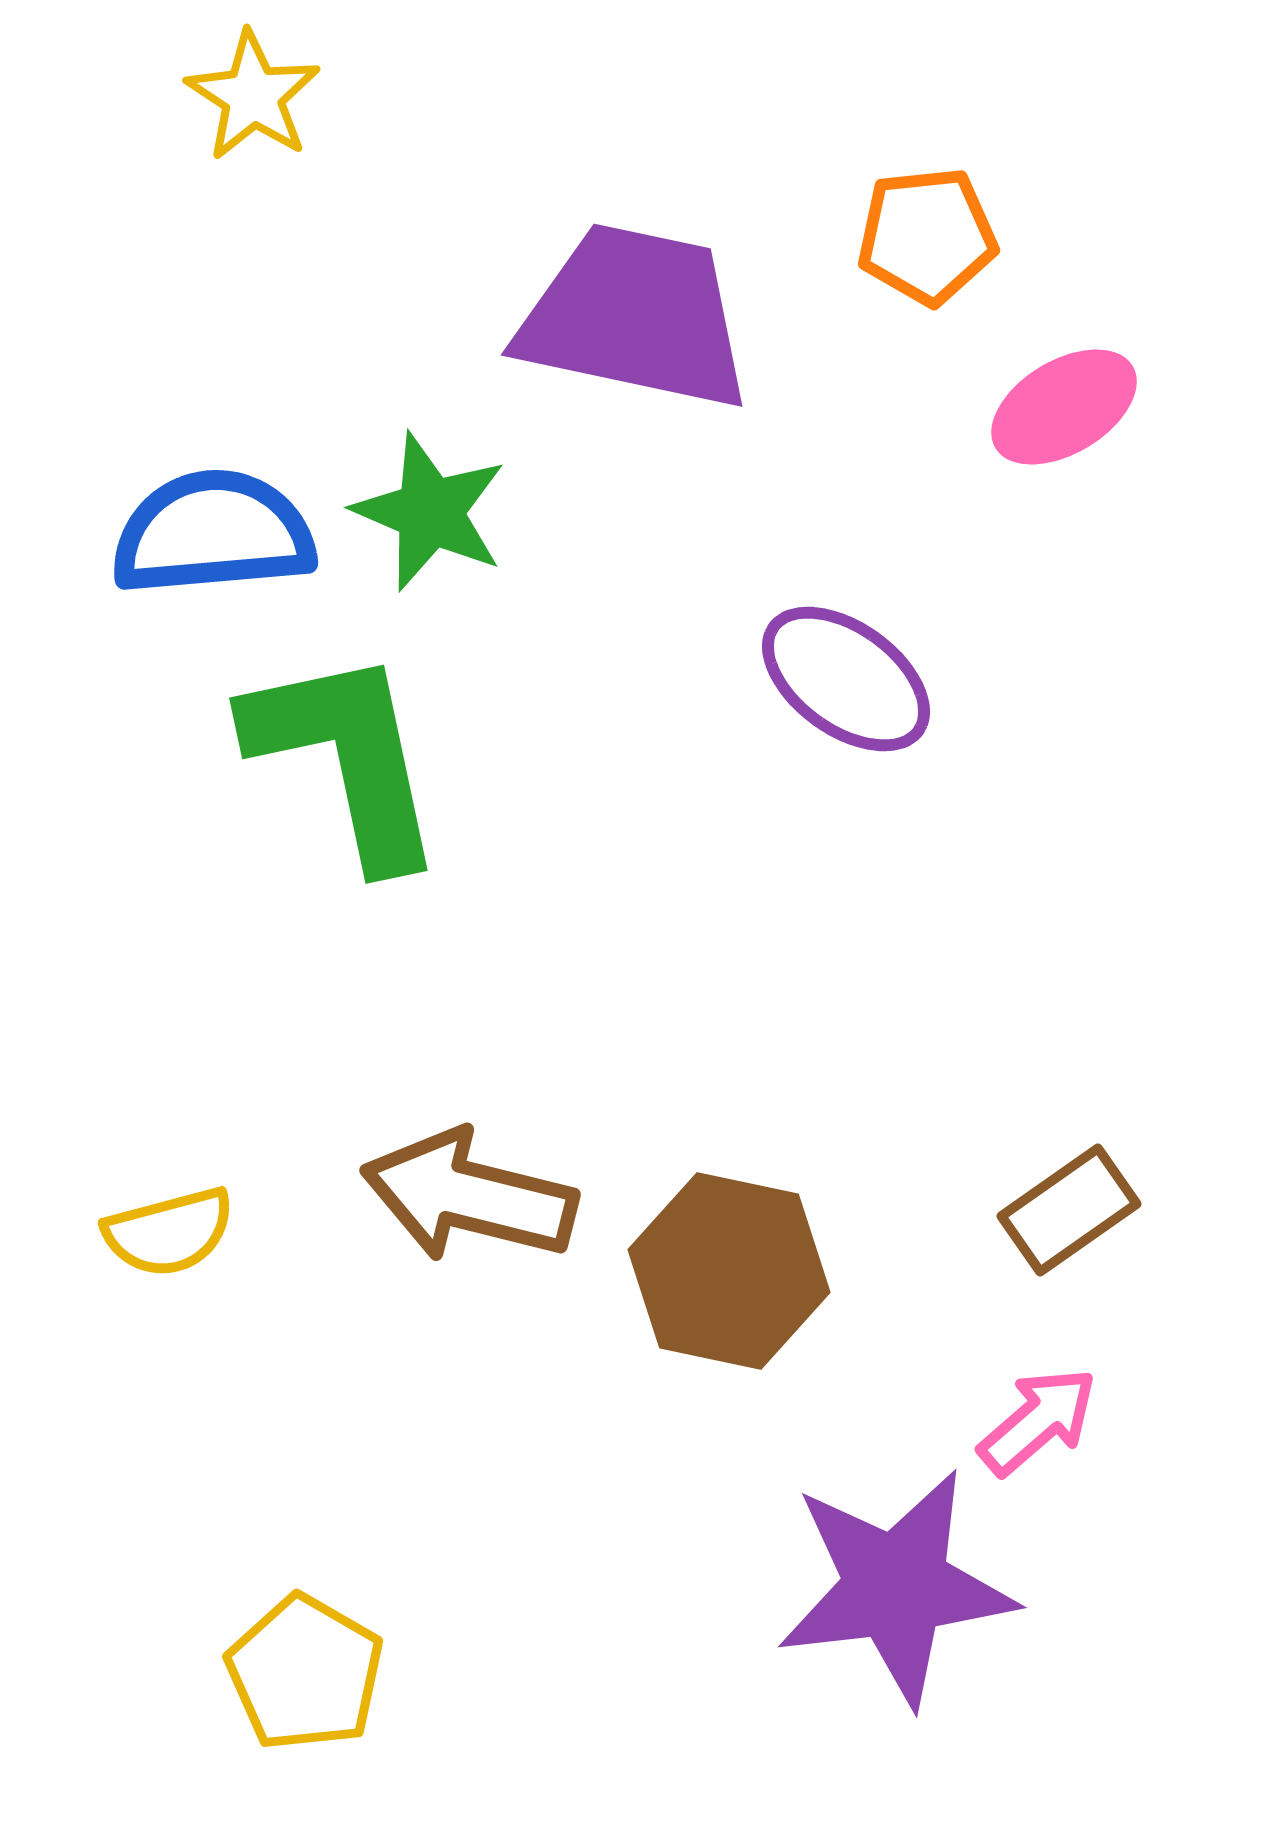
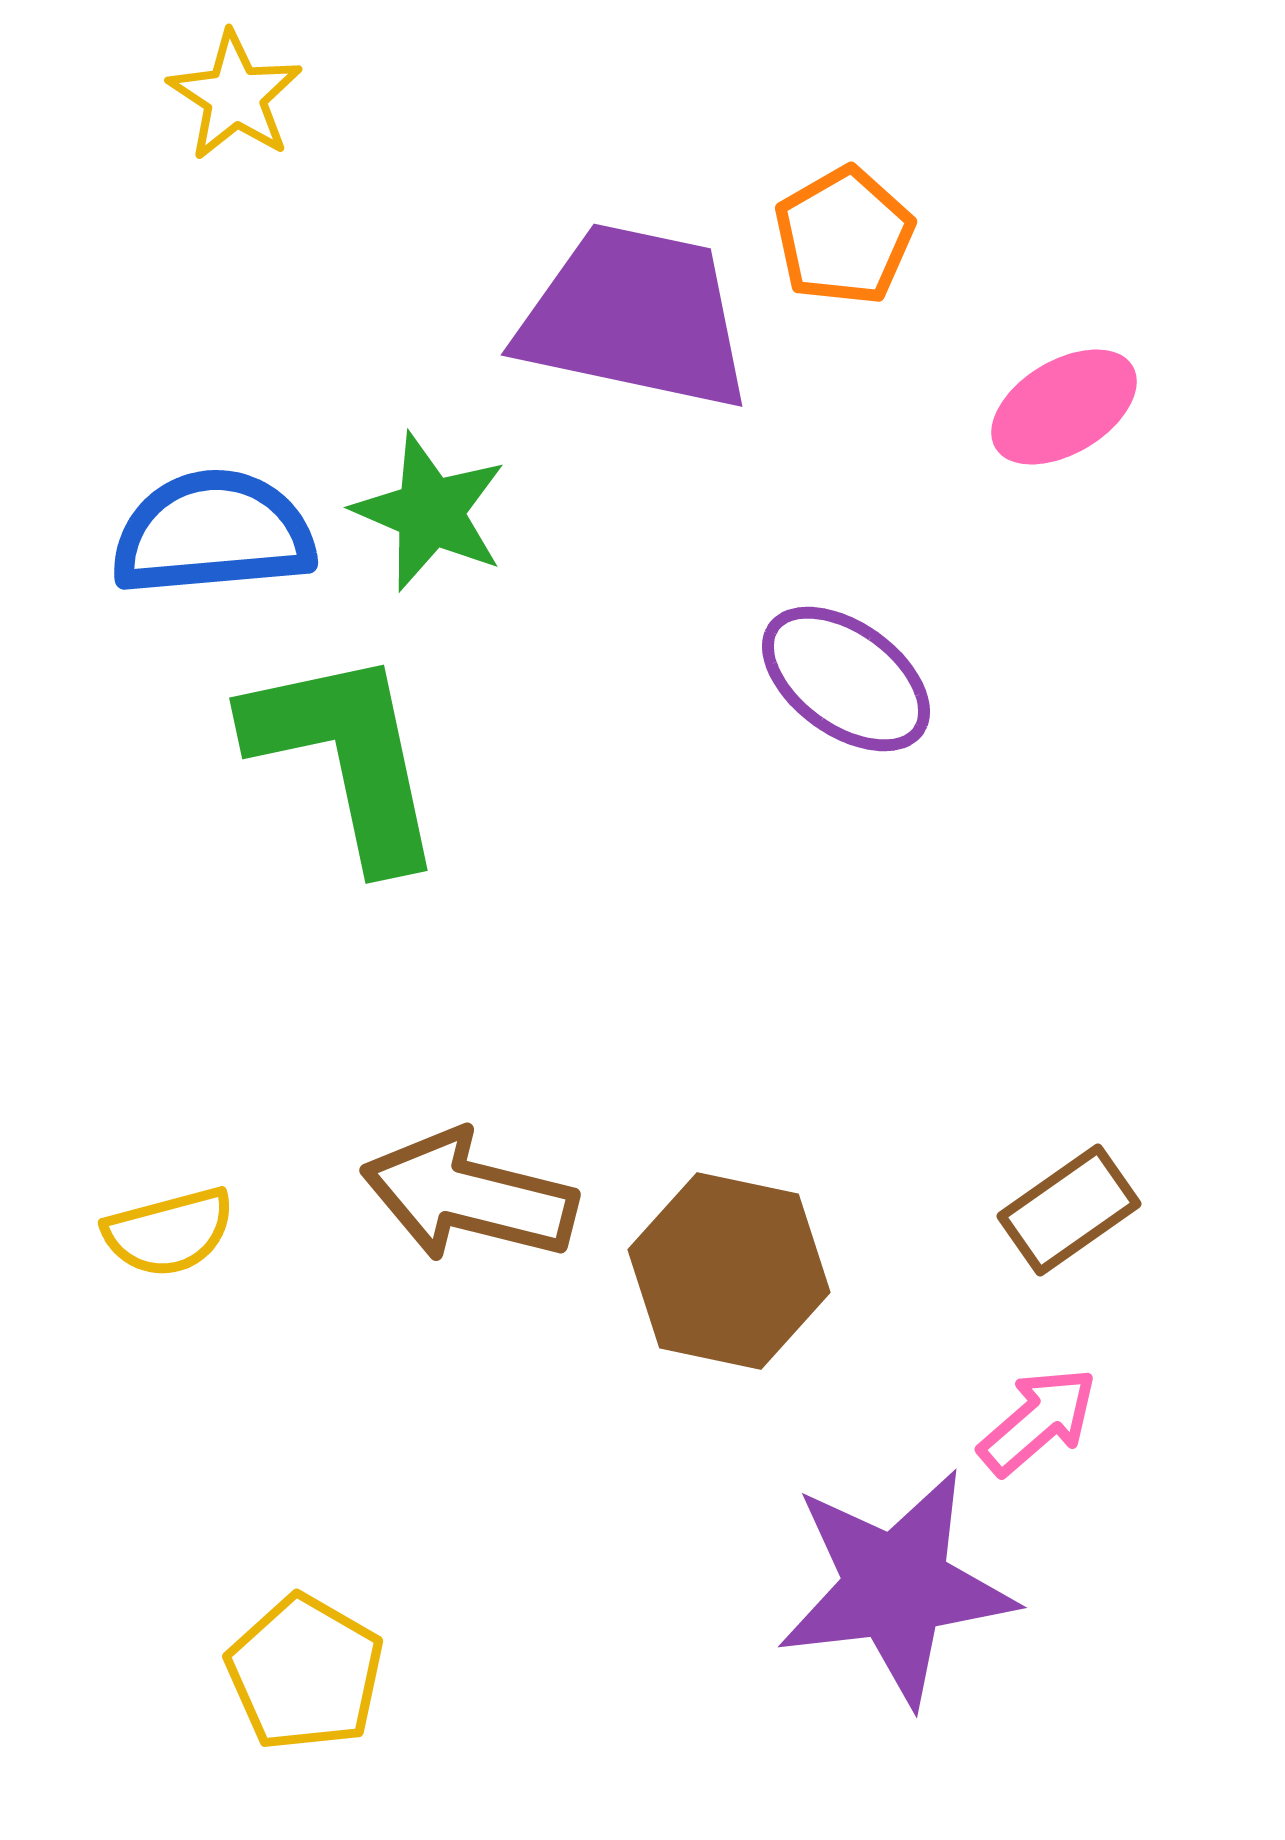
yellow star: moved 18 px left
orange pentagon: moved 83 px left; rotated 24 degrees counterclockwise
